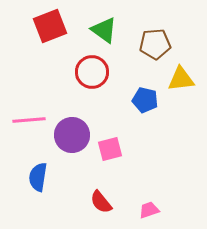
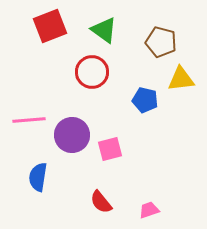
brown pentagon: moved 6 px right, 2 px up; rotated 20 degrees clockwise
